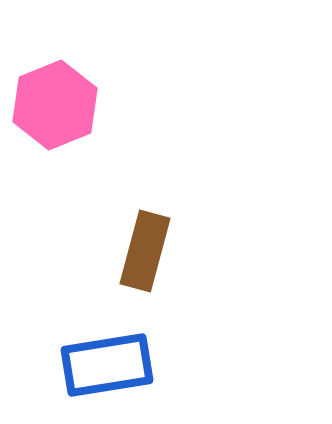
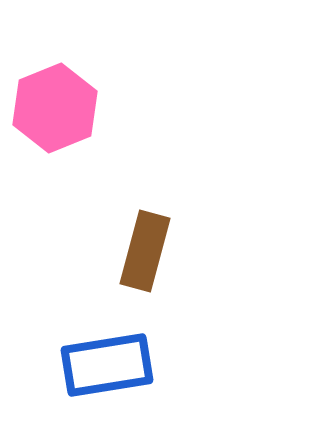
pink hexagon: moved 3 px down
